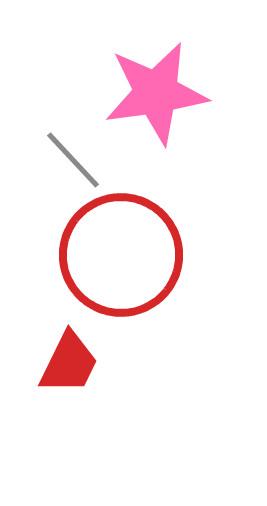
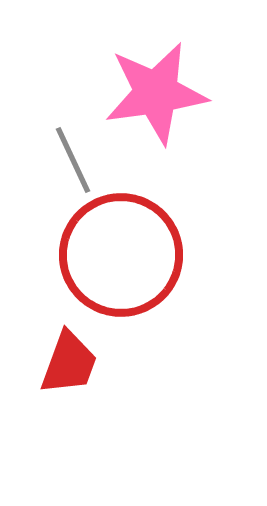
gray line: rotated 18 degrees clockwise
red trapezoid: rotated 6 degrees counterclockwise
